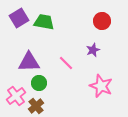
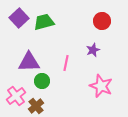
purple square: rotated 12 degrees counterclockwise
green trapezoid: rotated 25 degrees counterclockwise
pink line: rotated 56 degrees clockwise
green circle: moved 3 px right, 2 px up
